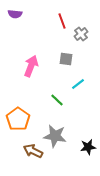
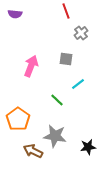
red line: moved 4 px right, 10 px up
gray cross: moved 1 px up
